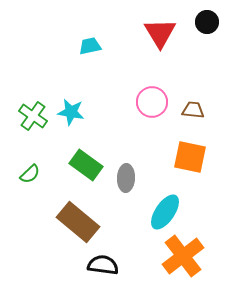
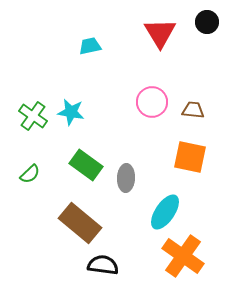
brown rectangle: moved 2 px right, 1 px down
orange cross: rotated 18 degrees counterclockwise
